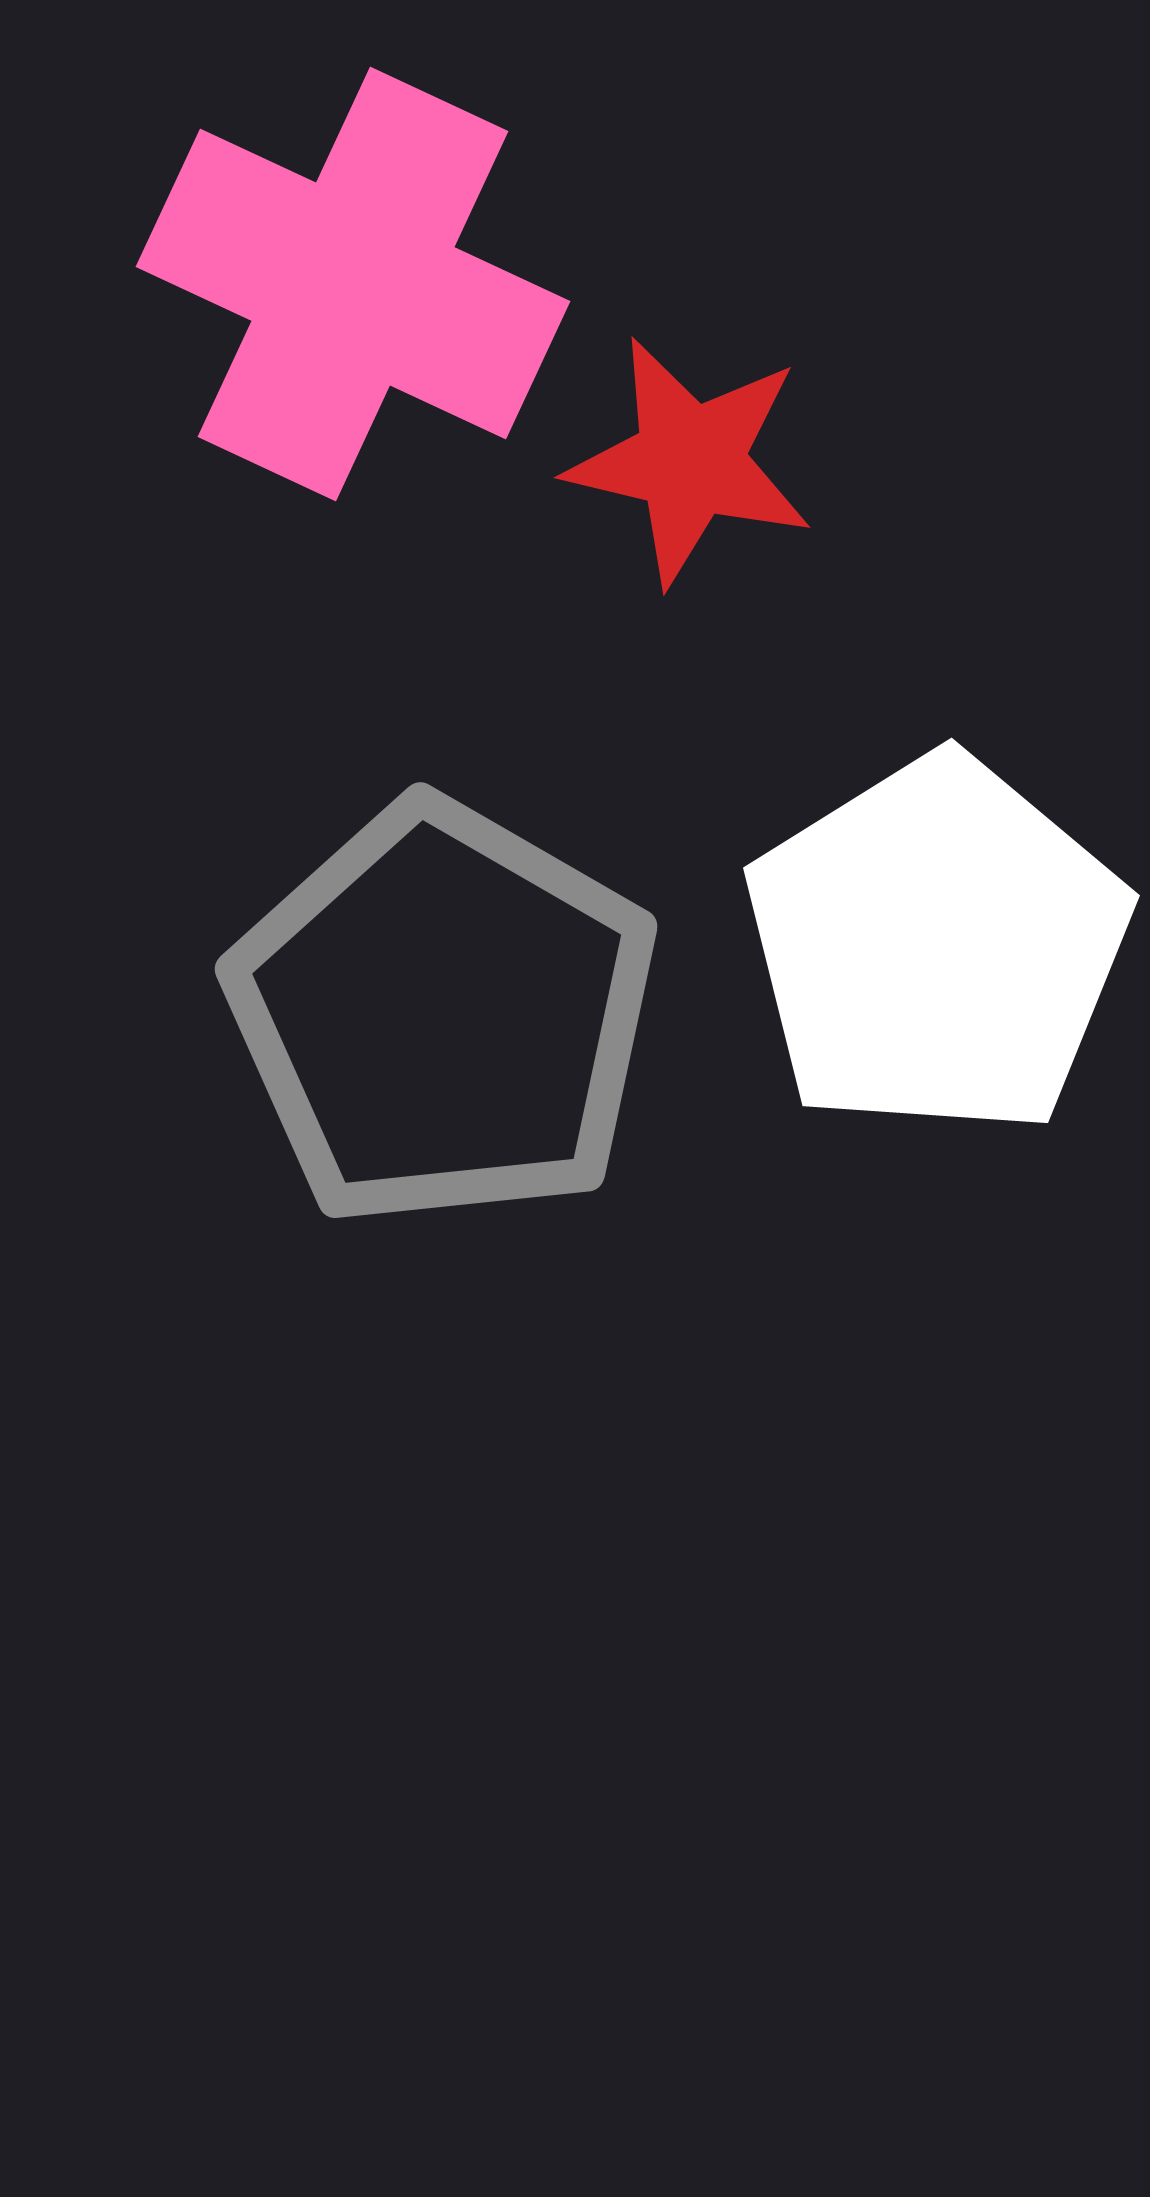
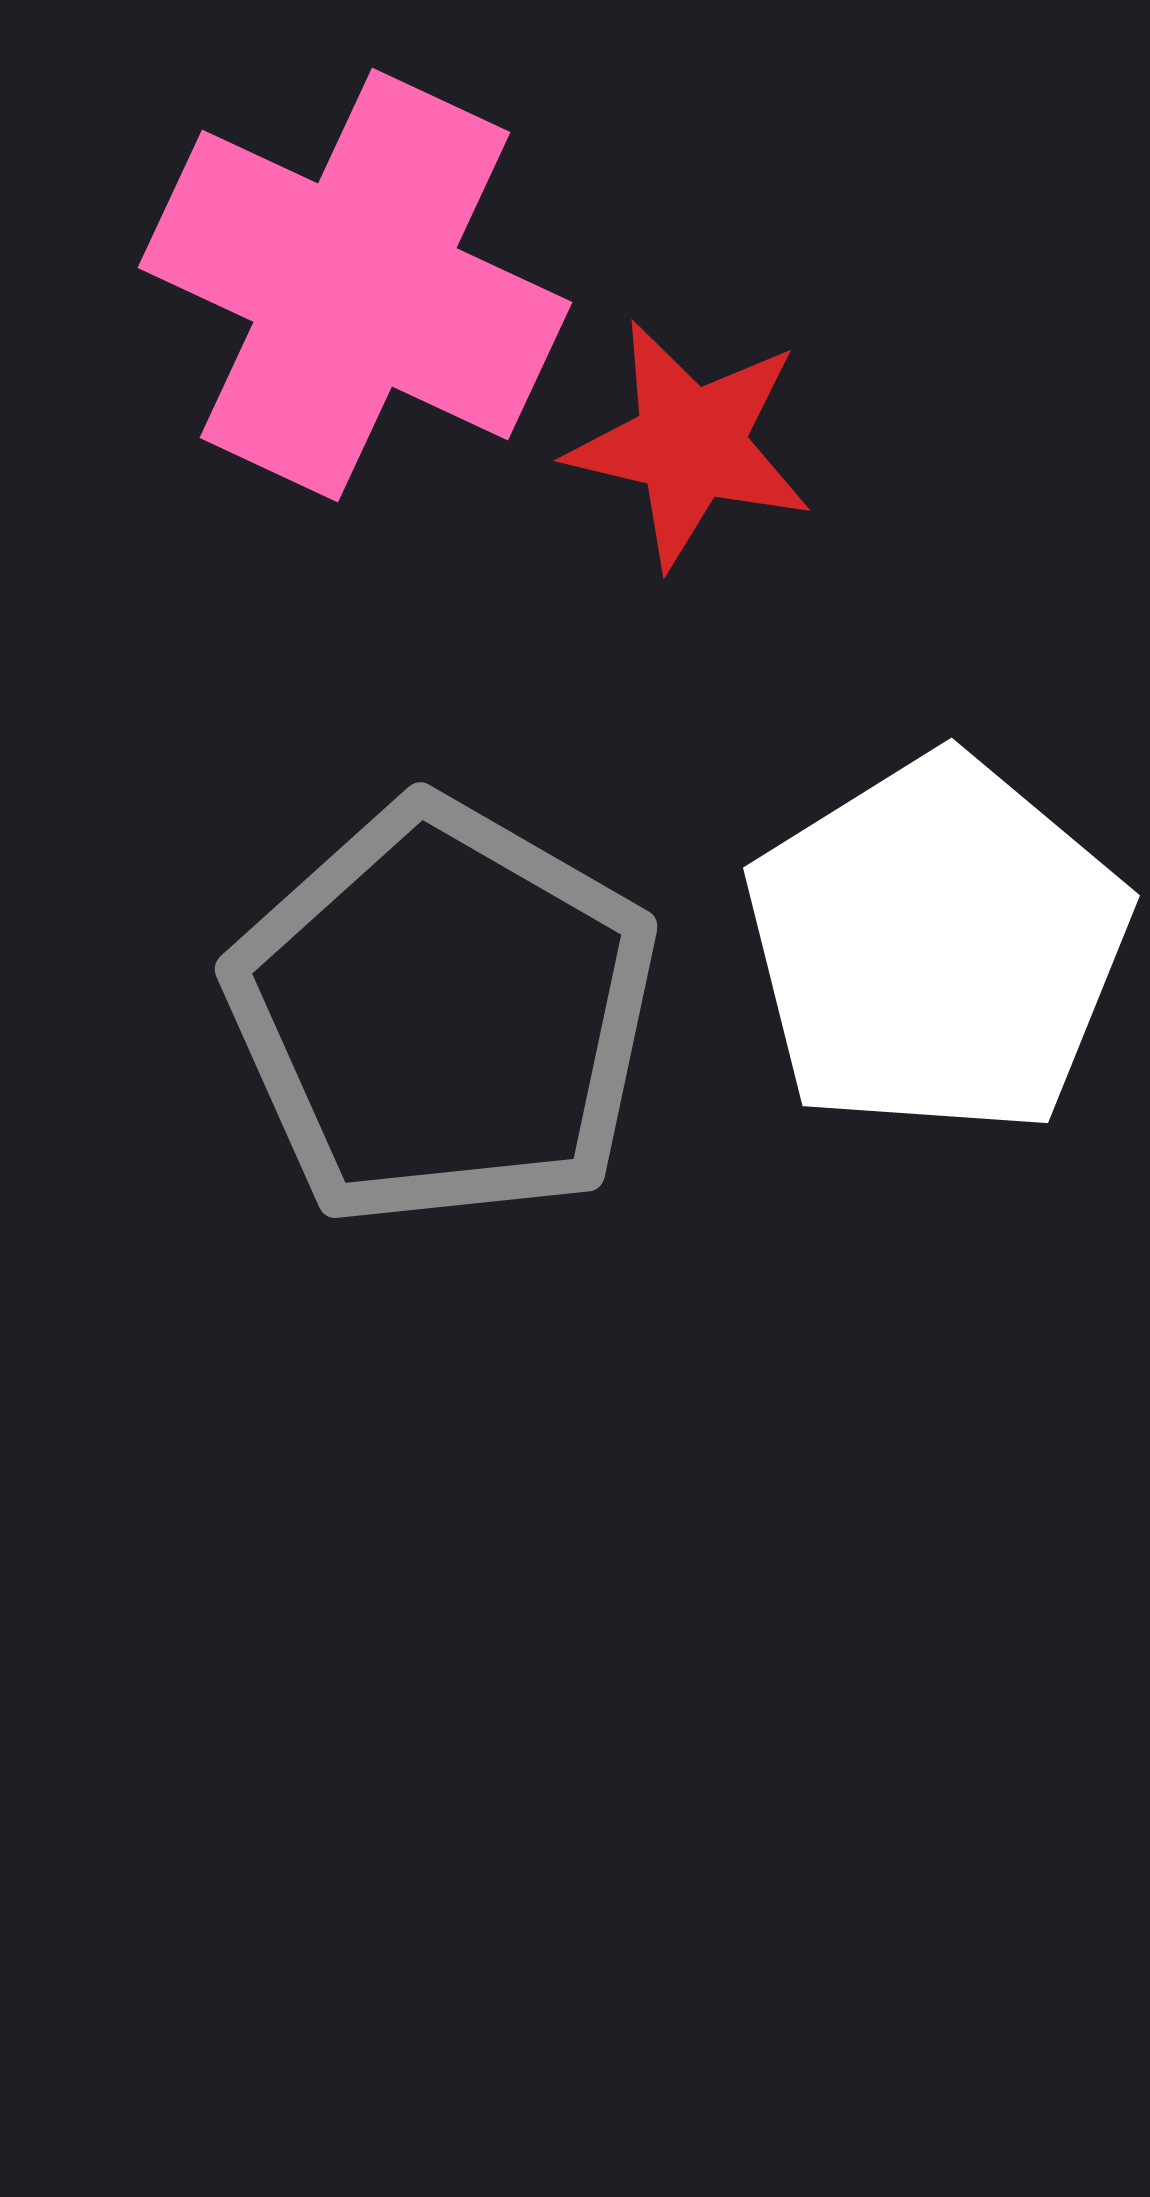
pink cross: moved 2 px right, 1 px down
red star: moved 17 px up
